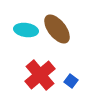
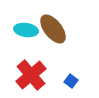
brown ellipse: moved 4 px left
red cross: moved 9 px left
